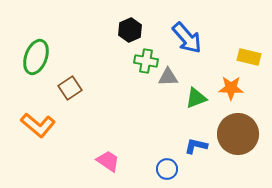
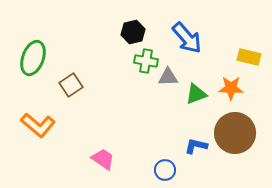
black hexagon: moved 3 px right, 2 px down; rotated 10 degrees clockwise
green ellipse: moved 3 px left, 1 px down
brown square: moved 1 px right, 3 px up
green triangle: moved 4 px up
brown circle: moved 3 px left, 1 px up
pink trapezoid: moved 5 px left, 2 px up
blue circle: moved 2 px left, 1 px down
